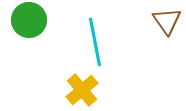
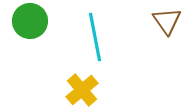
green circle: moved 1 px right, 1 px down
cyan line: moved 5 px up
